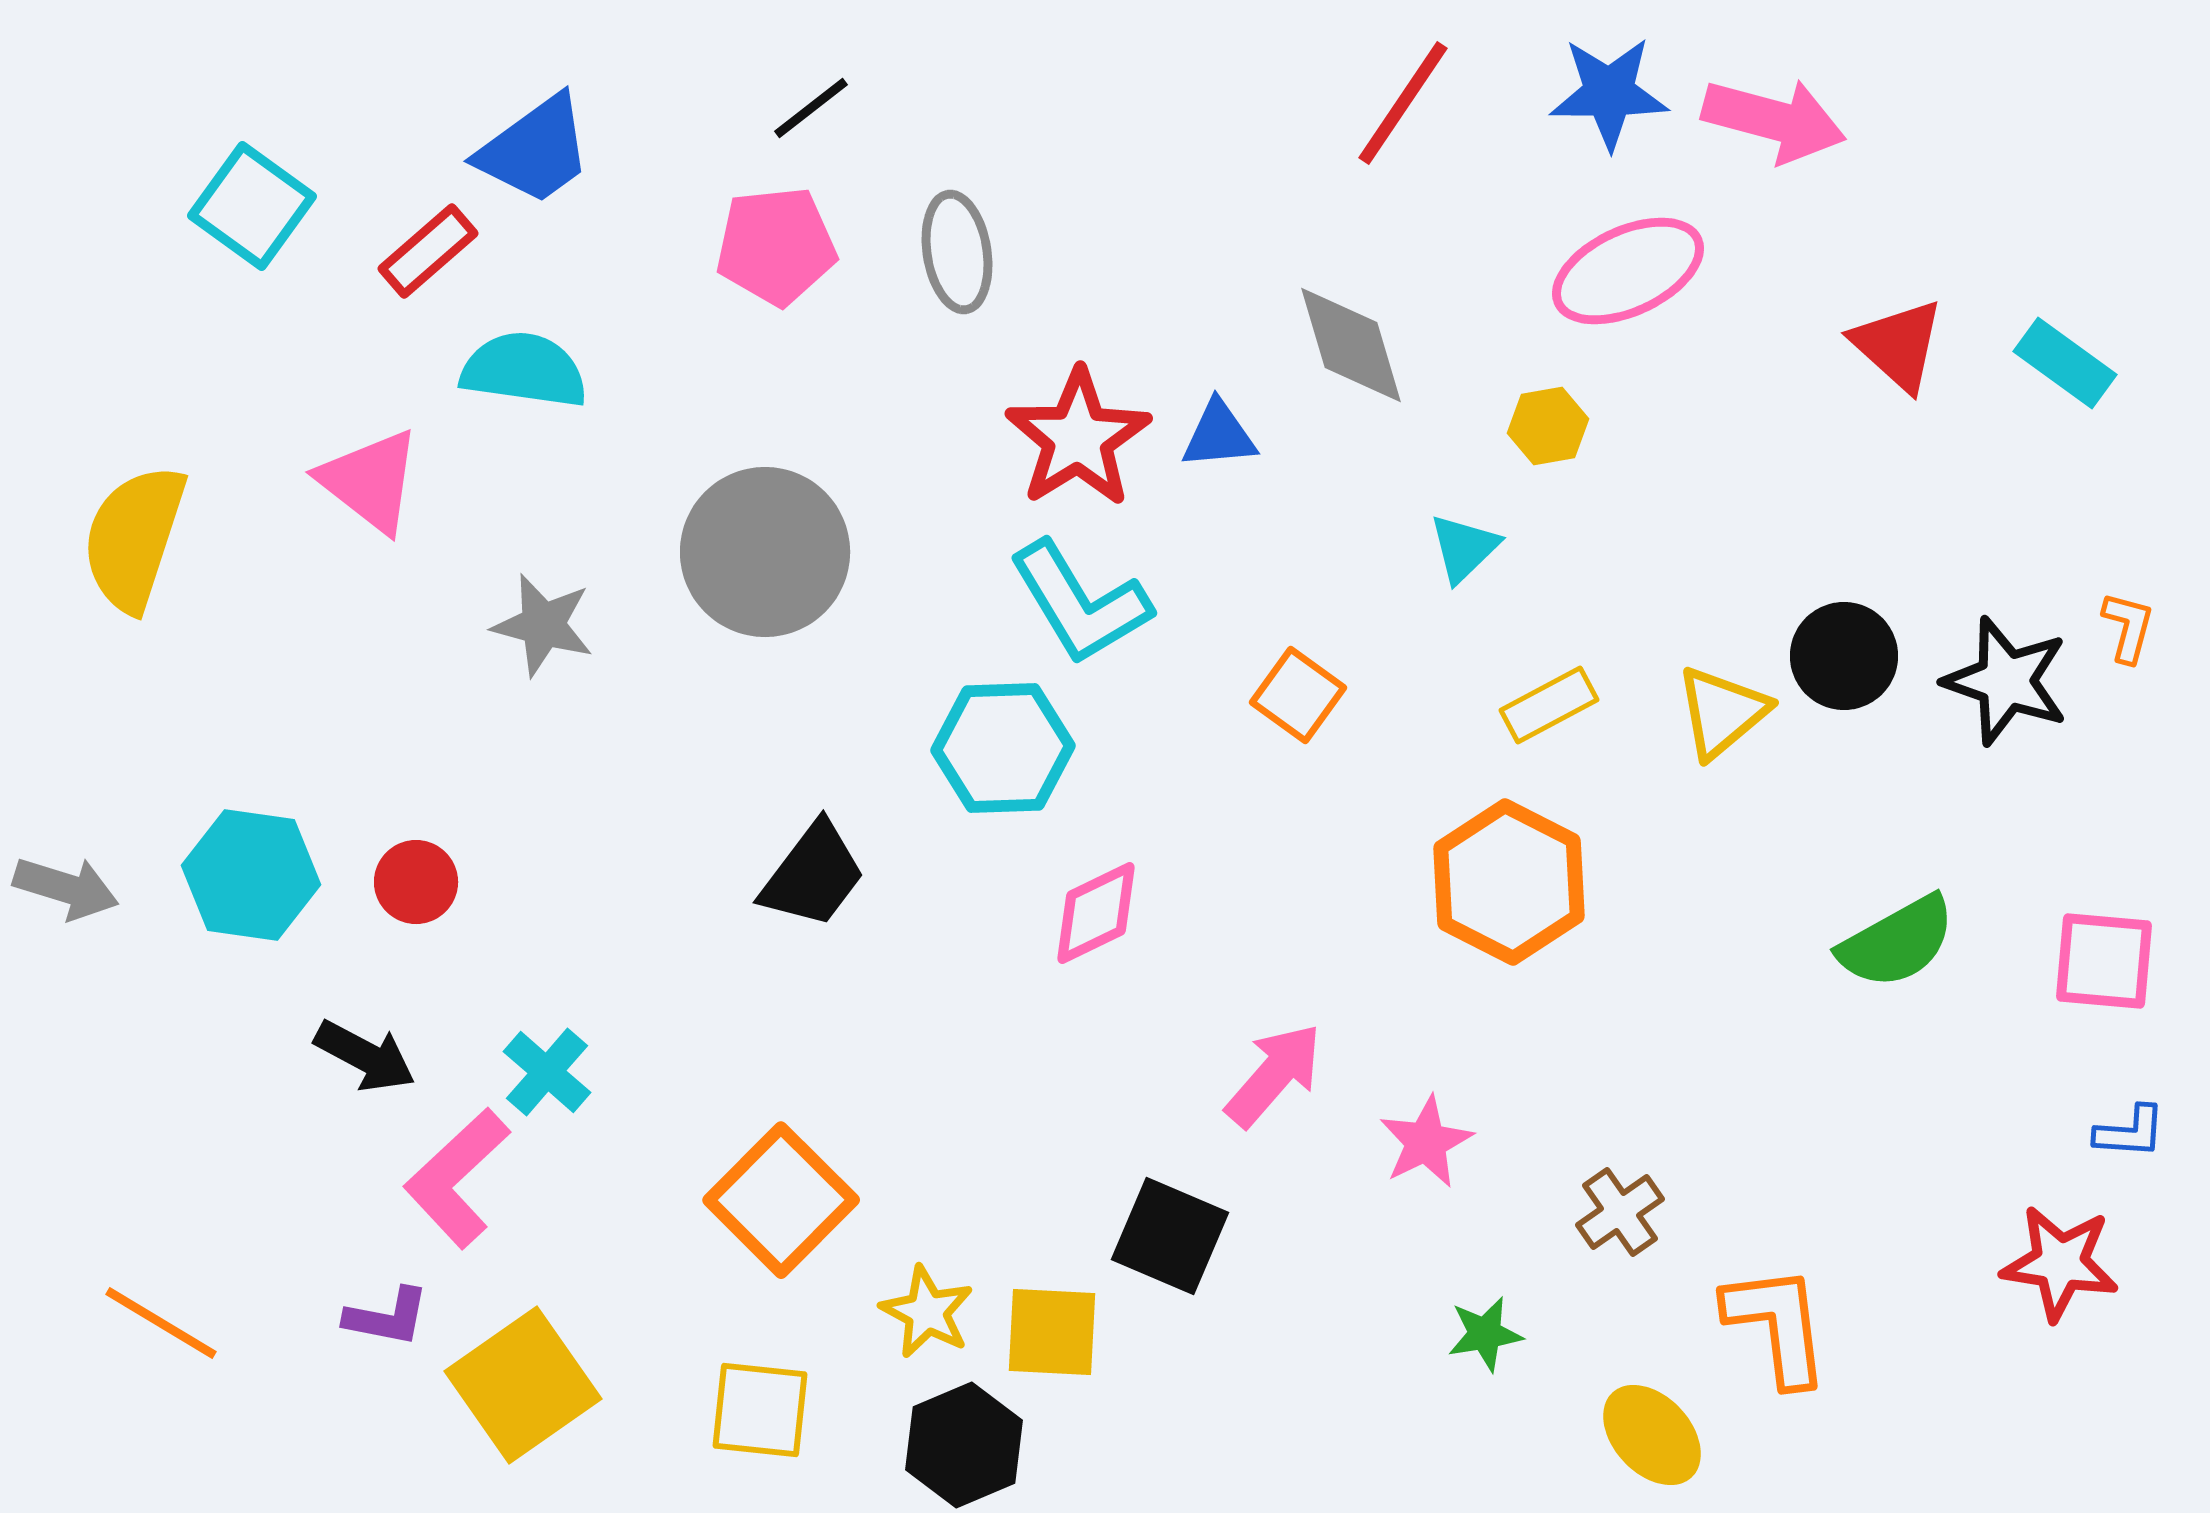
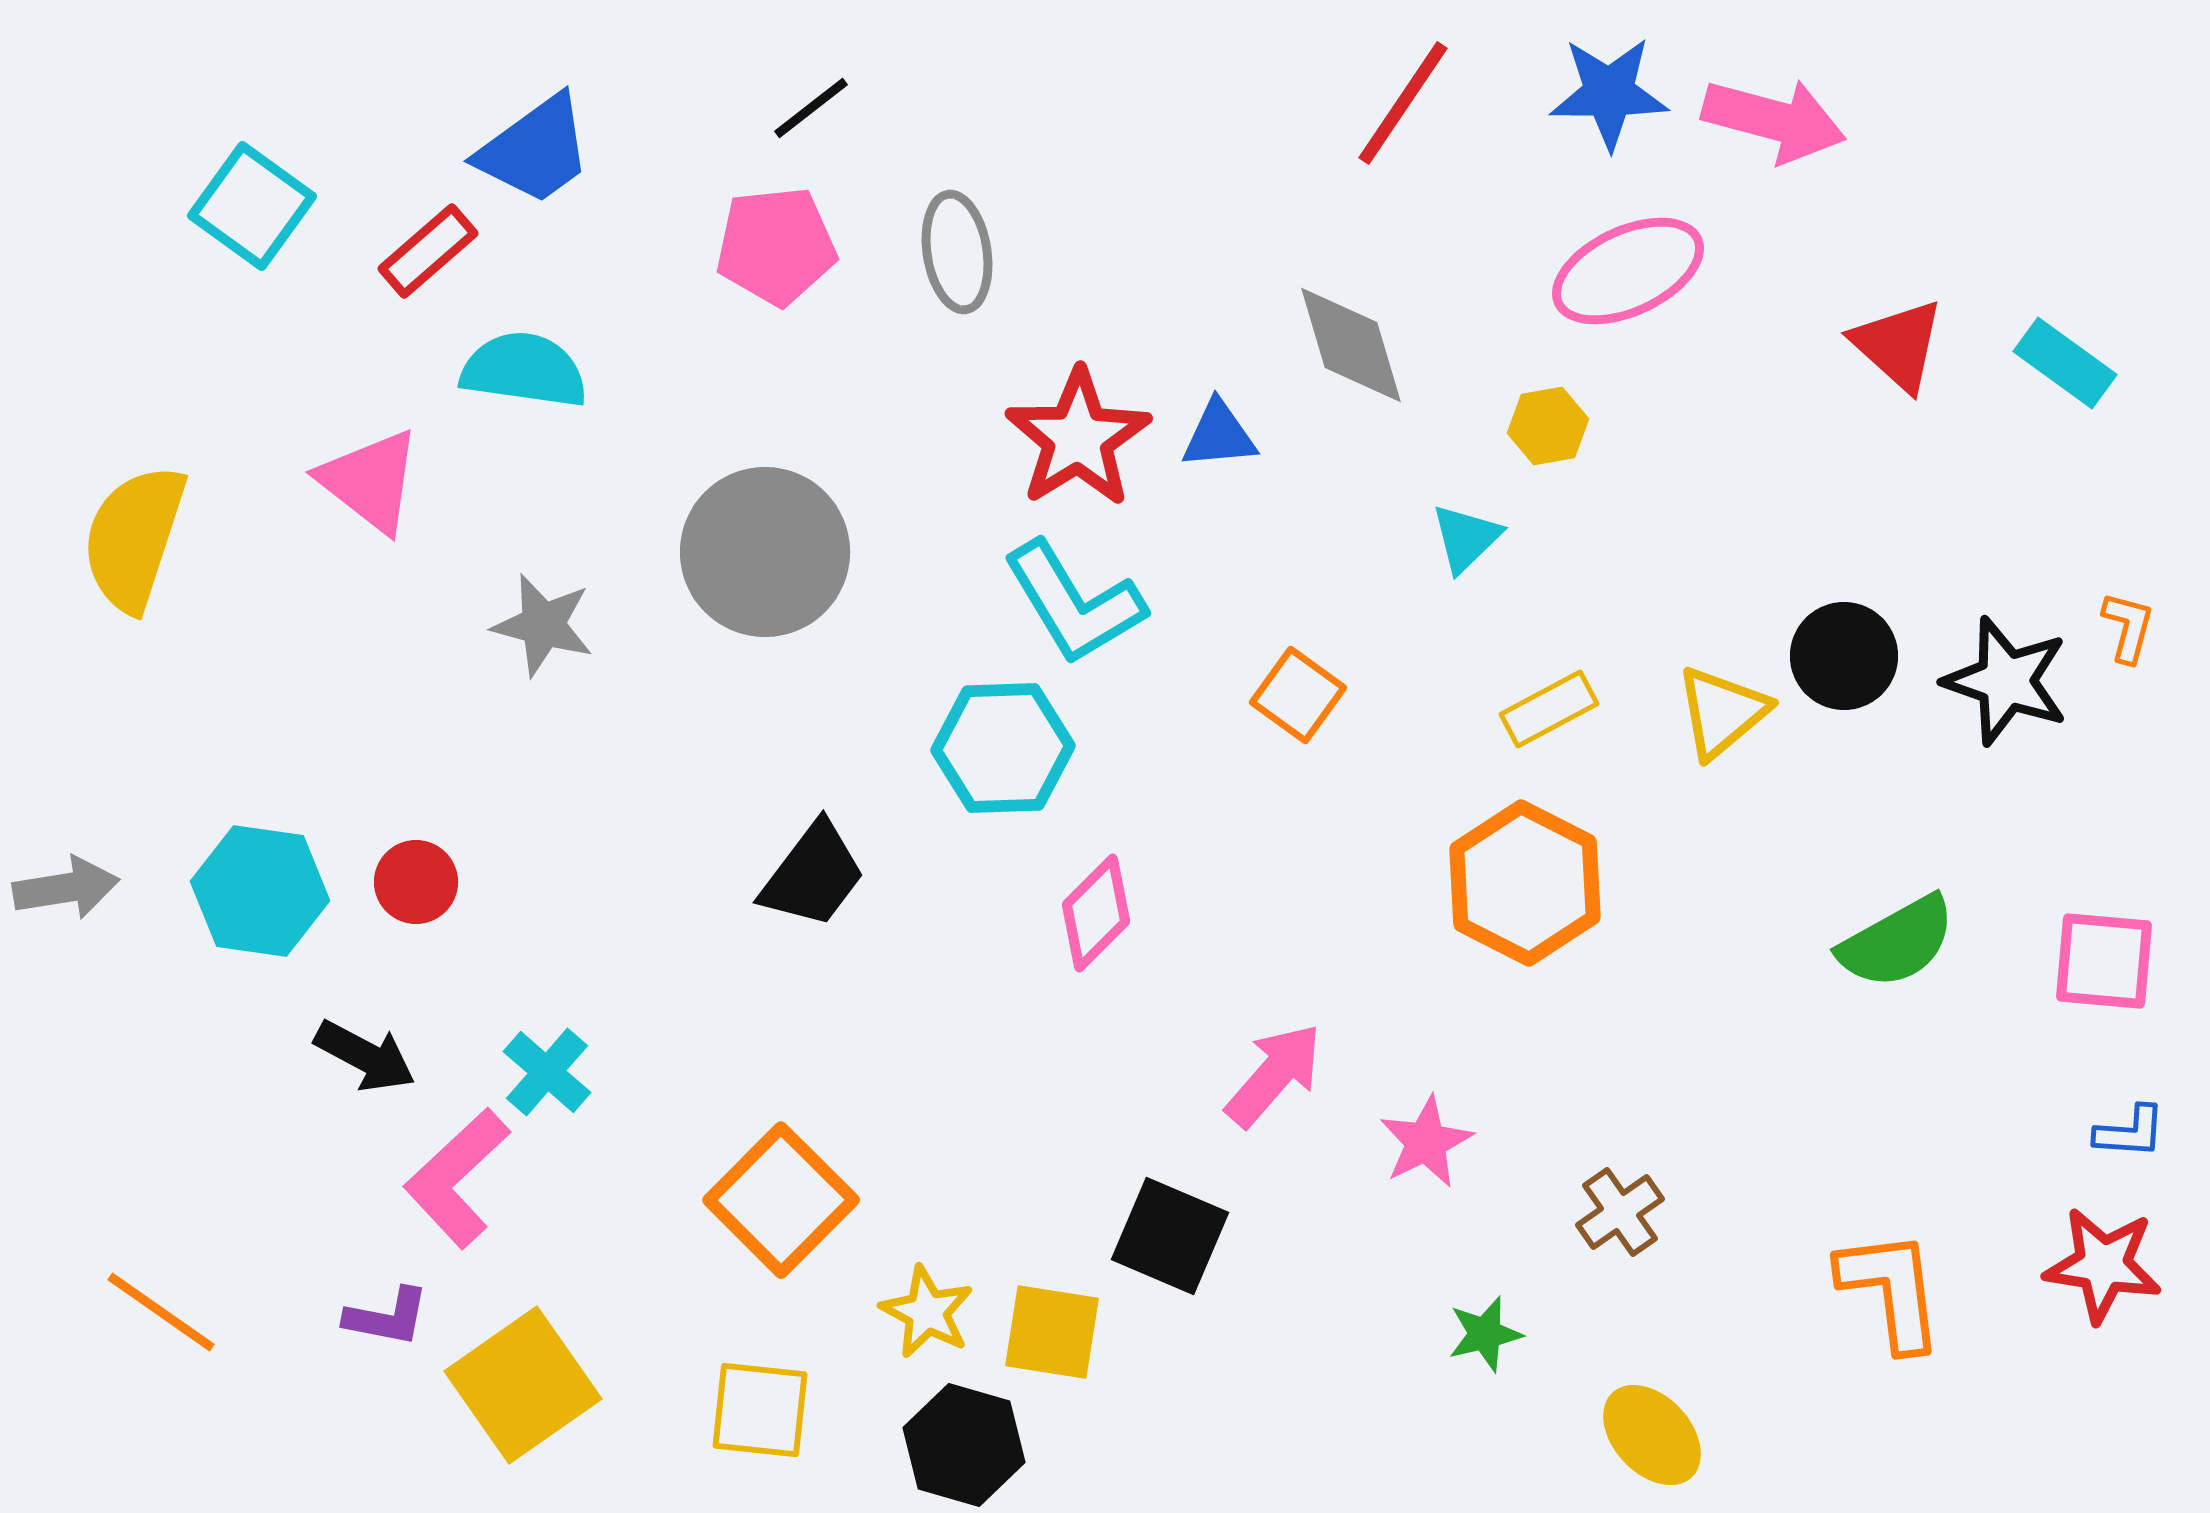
cyan triangle at (1464, 548): moved 2 px right, 10 px up
cyan L-shape at (1080, 603): moved 6 px left
yellow rectangle at (1549, 705): moved 4 px down
cyan hexagon at (251, 875): moved 9 px right, 16 px down
orange hexagon at (1509, 882): moved 16 px right, 1 px down
gray arrow at (66, 888): rotated 26 degrees counterclockwise
pink diamond at (1096, 913): rotated 19 degrees counterclockwise
red star at (2060, 1263): moved 43 px right, 2 px down
orange line at (161, 1323): moved 11 px up; rotated 4 degrees clockwise
orange L-shape at (1777, 1325): moved 114 px right, 35 px up
yellow square at (1052, 1332): rotated 6 degrees clockwise
green star at (1485, 1334): rotated 4 degrees counterclockwise
black hexagon at (964, 1445): rotated 21 degrees counterclockwise
